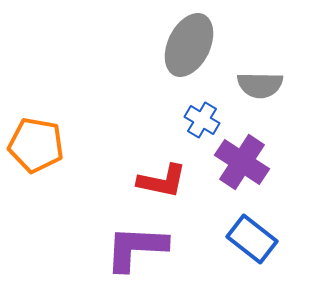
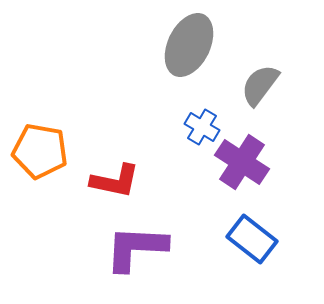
gray semicircle: rotated 126 degrees clockwise
blue cross: moved 7 px down
orange pentagon: moved 4 px right, 6 px down
red L-shape: moved 47 px left
